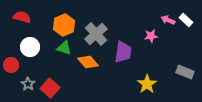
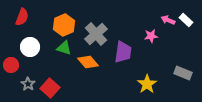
red semicircle: rotated 96 degrees clockwise
gray rectangle: moved 2 px left, 1 px down
